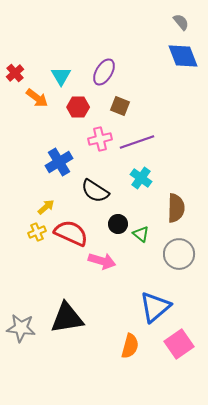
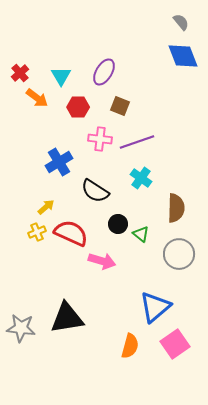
red cross: moved 5 px right
pink cross: rotated 20 degrees clockwise
pink square: moved 4 px left
